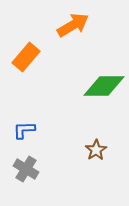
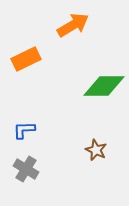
orange rectangle: moved 2 px down; rotated 24 degrees clockwise
brown star: rotated 15 degrees counterclockwise
